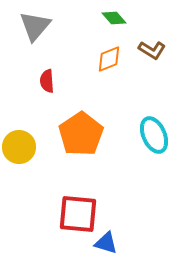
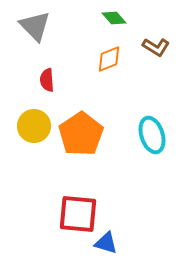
gray triangle: rotated 24 degrees counterclockwise
brown L-shape: moved 4 px right, 3 px up
red semicircle: moved 1 px up
cyan ellipse: moved 2 px left; rotated 6 degrees clockwise
yellow circle: moved 15 px right, 21 px up
